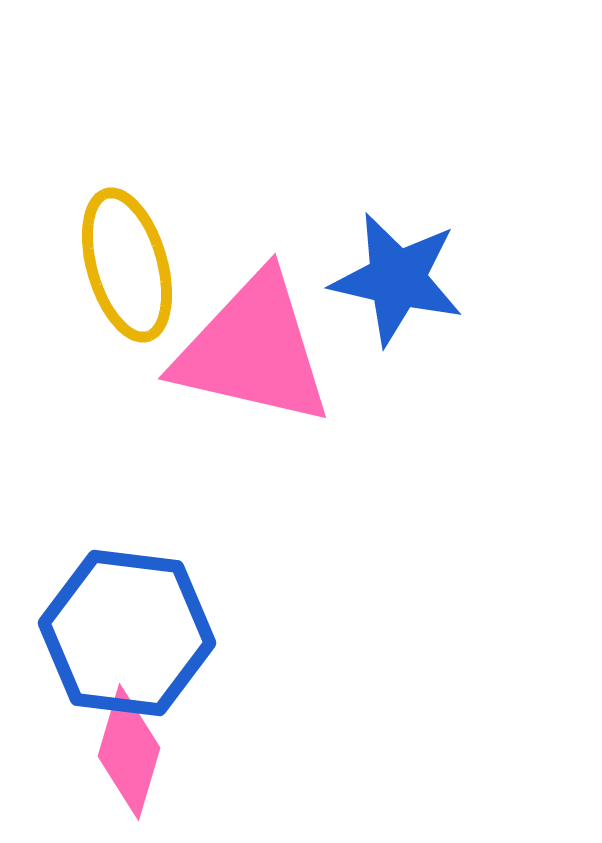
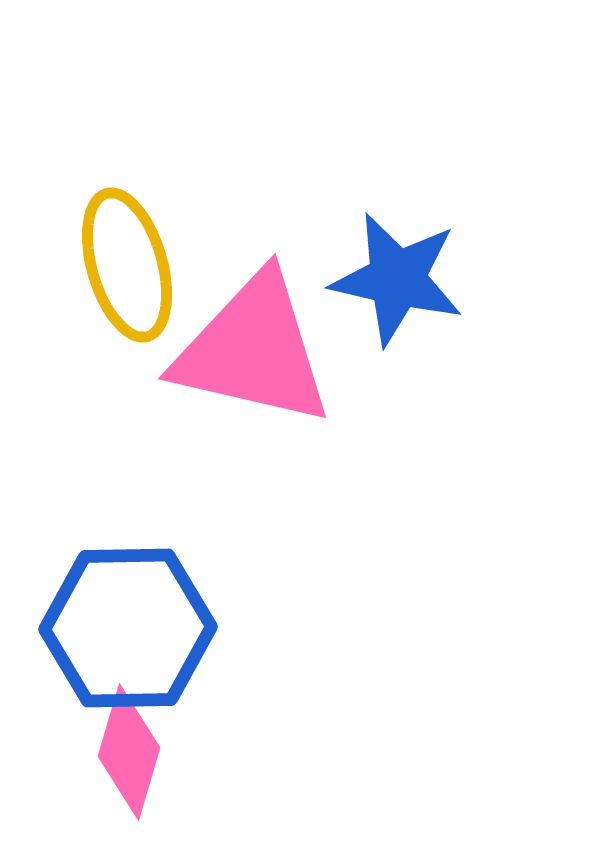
blue hexagon: moved 1 px right, 5 px up; rotated 8 degrees counterclockwise
